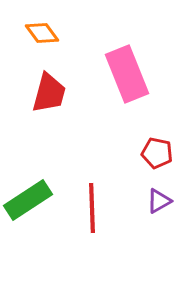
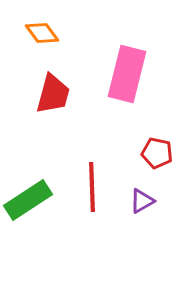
pink rectangle: rotated 36 degrees clockwise
red trapezoid: moved 4 px right, 1 px down
purple triangle: moved 17 px left
red line: moved 21 px up
